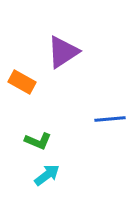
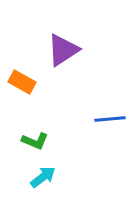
purple triangle: moved 2 px up
green L-shape: moved 3 px left
cyan arrow: moved 4 px left, 2 px down
